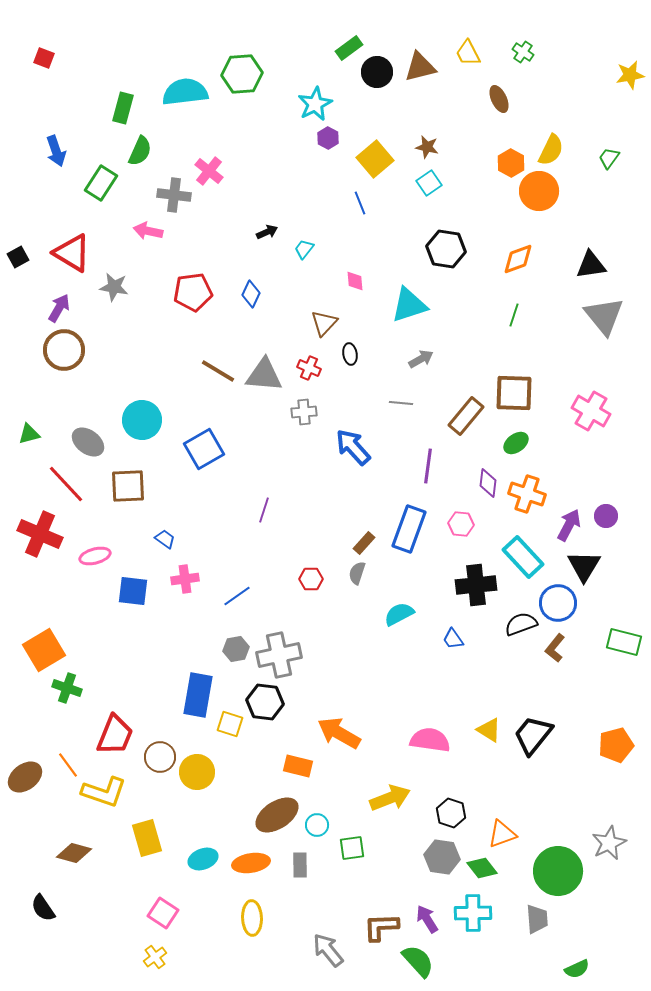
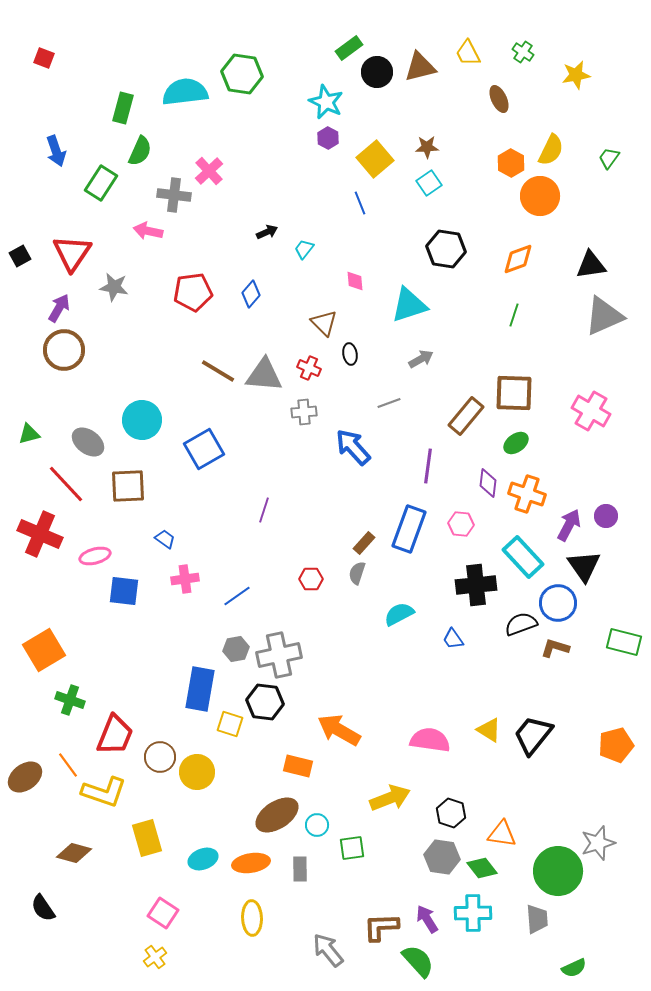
green hexagon at (242, 74): rotated 12 degrees clockwise
yellow star at (630, 75): moved 54 px left
cyan star at (315, 104): moved 11 px right, 2 px up; rotated 20 degrees counterclockwise
brown star at (427, 147): rotated 15 degrees counterclockwise
pink cross at (209, 171): rotated 8 degrees clockwise
orange circle at (539, 191): moved 1 px right, 5 px down
red triangle at (72, 253): rotated 33 degrees clockwise
black square at (18, 257): moved 2 px right, 1 px up
blue diamond at (251, 294): rotated 16 degrees clockwise
gray triangle at (604, 316): rotated 45 degrees clockwise
brown triangle at (324, 323): rotated 28 degrees counterclockwise
gray line at (401, 403): moved 12 px left; rotated 25 degrees counterclockwise
black triangle at (584, 566): rotated 6 degrees counterclockwise
blue square at (133, 591): moved 9 px left
brown L-shape at (555, 648): rotated 68 degrees clockwise
green cross at (67, 688): moved 3 px right, 12 px down
blue rectangle at (198, 695): moved 2 px right, 6 px up
orange arrow at (339, 733): moved 3 px up
orange triangle at (502, 834): rotated 28 degrees clockwise
gray star at (609, 843): moved 11 px left; rotated 8 degrees clockwise
gray rectangle at (300, 865): moved 4 px down
green semicircle at (577, 969): moved 3 px left, 1 px up
